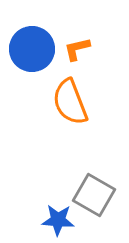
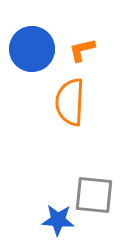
orange L-shape: moved 5 px right, 1 px down
orange semicircle: rotated 24 degrees clockwise
gray square: rotated 24 degrees counterclockwise
